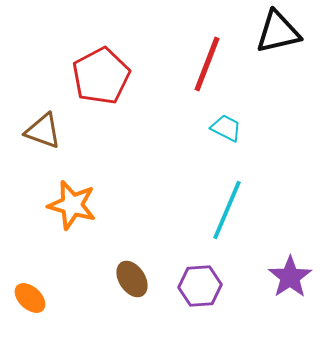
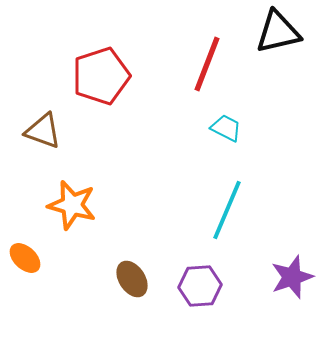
red pentagon: rotated 10 degrees clockwise
purple star: moved 2 px right; rotated 15 degrees clockwise
orange ellipse: moved 5 px left, 40 px up
